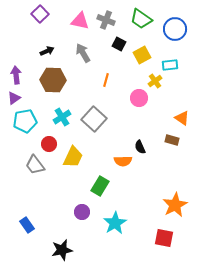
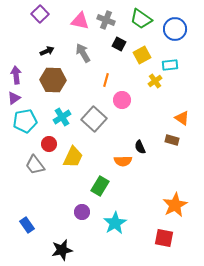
pink circle: moved 17 px left, 2 px down
